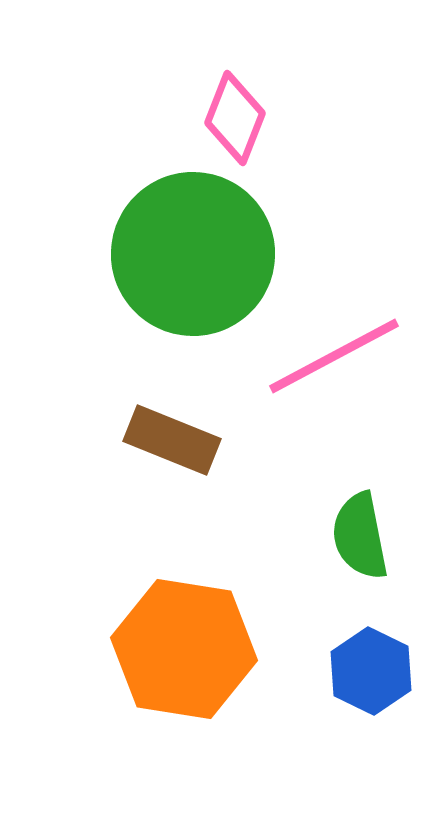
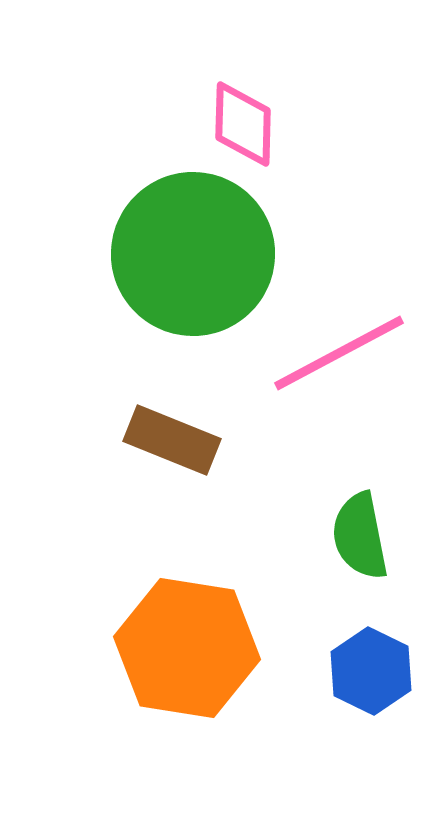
pink diamond: moved 8 px right, 6 px down; rotated 20 degrees counterclockwise
pink line: moved 5 px right, 3 px up
orange hexagon: moved 3 px right, 1 px up
